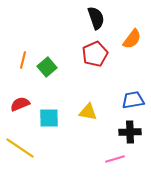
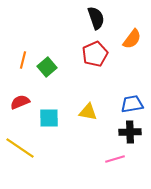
blue trapezoid: moved 1 px left, 4 px down
red semicircle: moved 2 px up
